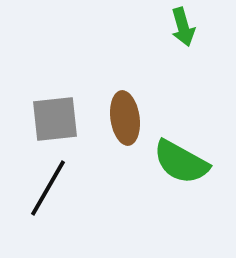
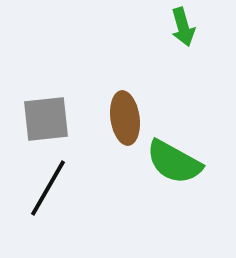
gray square: moved 9 px left
green semicircle: moved 7 px left
